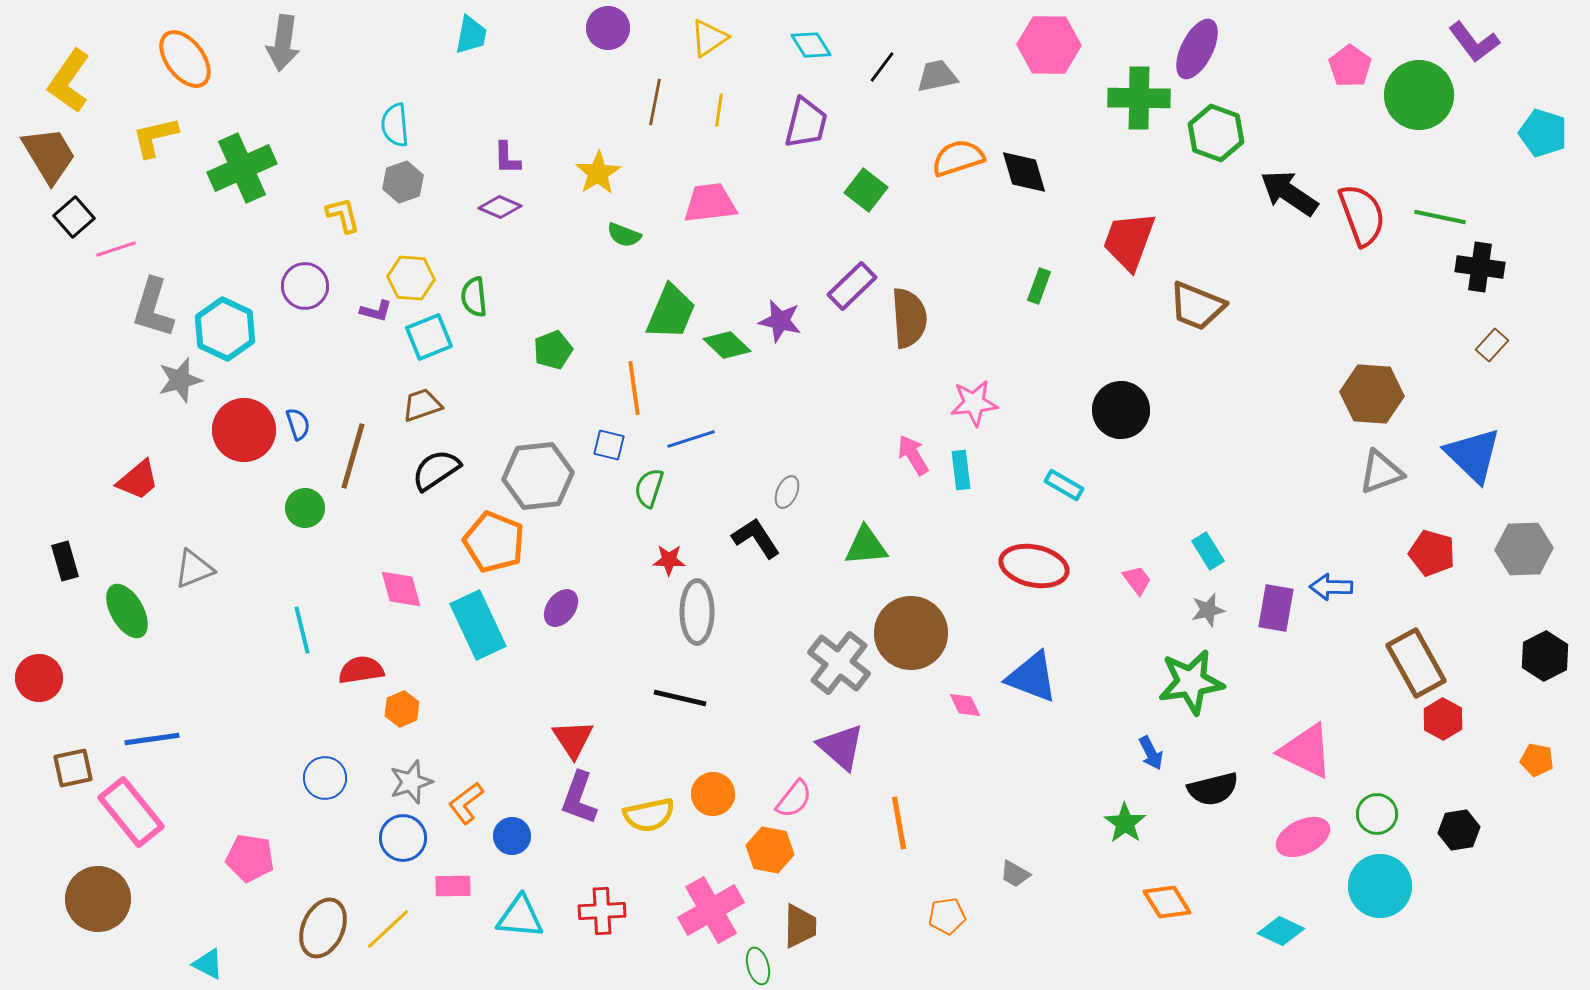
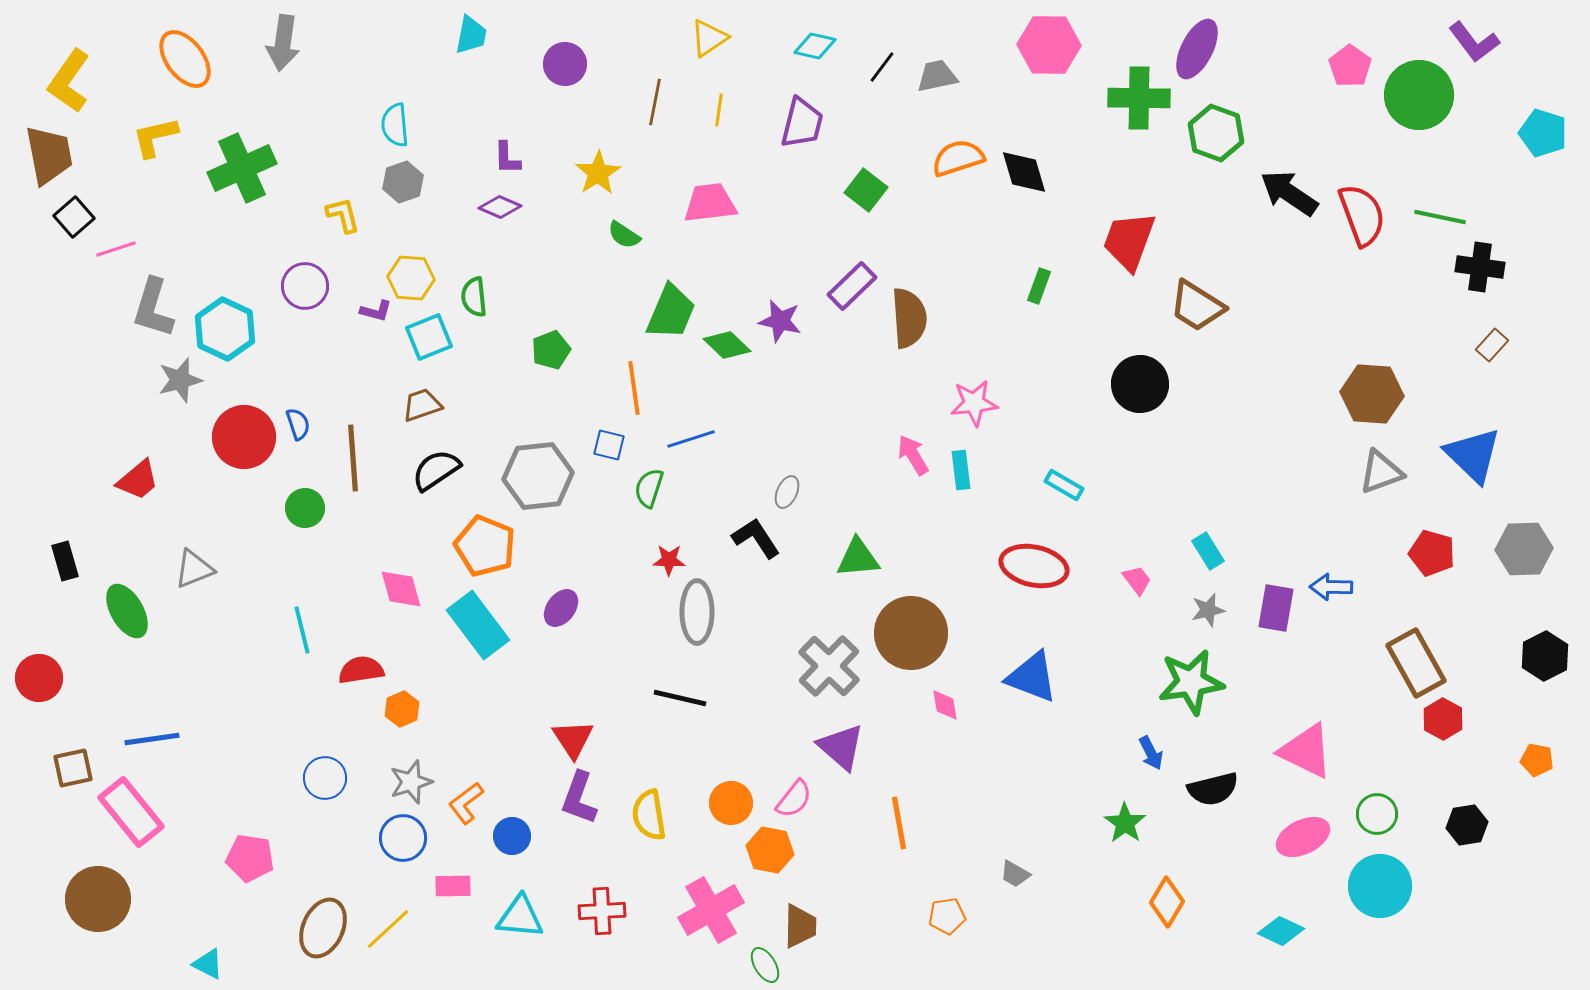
purple circle at (608, 28): moved 43 px left, 36 px down
cyan diamond at (811, 45): moved 4 px right, 1 px down; rotated 45 degrees counterclockwise
purple trapezoid at (806, 123): moved 4 px left
brown trapezoid at (49, 155): rotated 20 degrees clockwise
green semicircle at (624, 235): rotated 12 degrees clockwise
brown trapezoid at (1197, 306): rotated 10 degrees clockwise
green pentagon at (553, 350): moved 2 px left
black circle at (1121, 410): moved 19 px right, 26 px up
red circle at (244, 430): moved 7 px down
brown line at (353, 456): moved 2 px down; rotated 20 degrees counterclockwise
orange pentagon at (494, 542): moved 9 px left, 4 px down
green triangle at (866, 546): moved 8 px left, 12 px down
cyan rectangle at (478, 625): rotated 12 degrees counterclockwise
gray cross at (839, 663): moved 10 px left, 3 px down; rotated 6 degrees clockwise
pink diamond at (965, 705): moved 20 px left; rotated 16 degrees clockwise
orange circle at (713, 794): moved 18 px right, 9 px down
yellow semicircle at (649, 815): rotated 93 degrees clockwise
black hexagon at (1459, 830): moved 8 px right, 5 px up
orange diamond at (1167, 902): rotated 63 degrees clockwise
green ellipse at (758, 966): moved 7 px right, 1 px up; rotated 15 degrees counterclockwise
